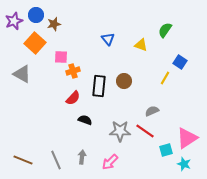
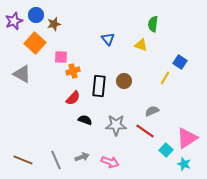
green semicircle: moved 12 px left, 6 px up; rotated 28 degrees counterclockwise
gray star: moved 4 px left, 6 px up
cyan square: rotated 32 degrees counterclockwise
gray arrow: rotated 64 degrees clockwise
pink arrow: rotated 114 degrees counterclockwise
